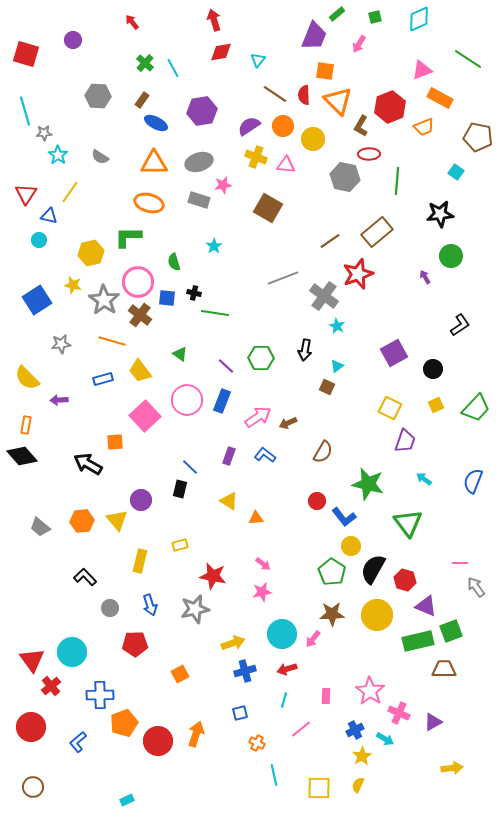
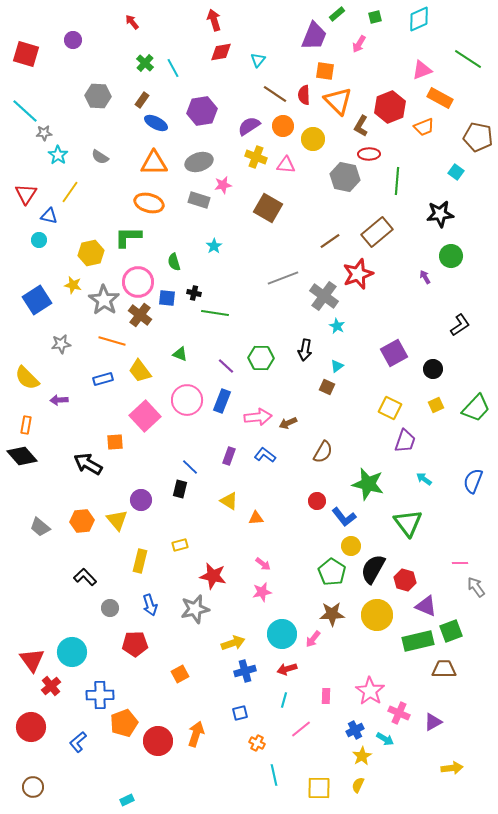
cyan line at (25, 111): rotated 32 degrees counterclockwise
green triangle at (180, 354): rotated 14 degrees counterclockwise
pink arrow at (258, 417): rotated 28 degrees clockwise
